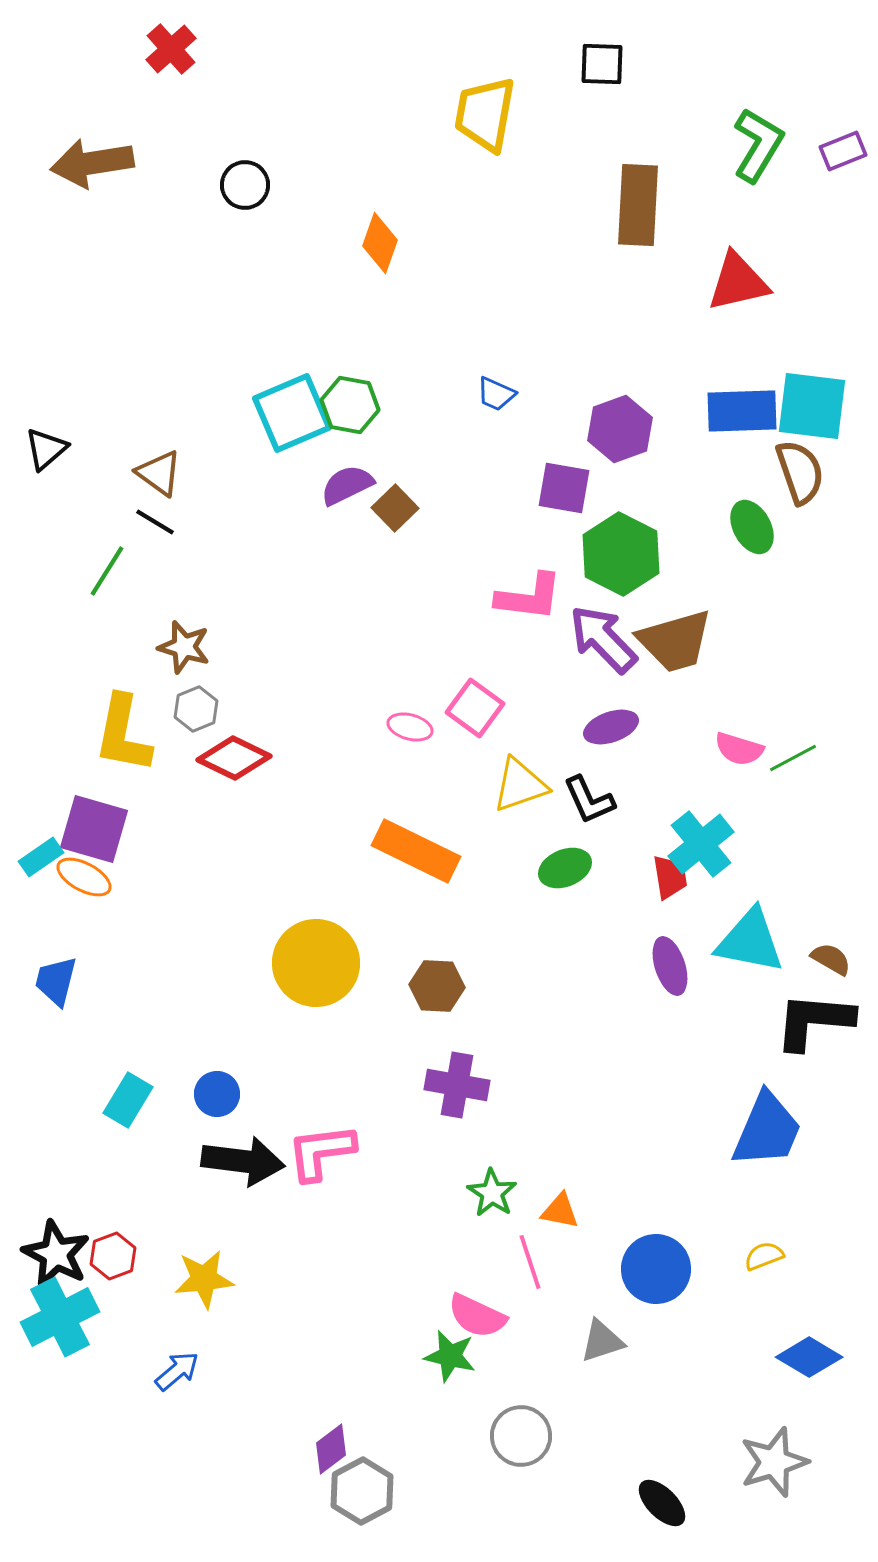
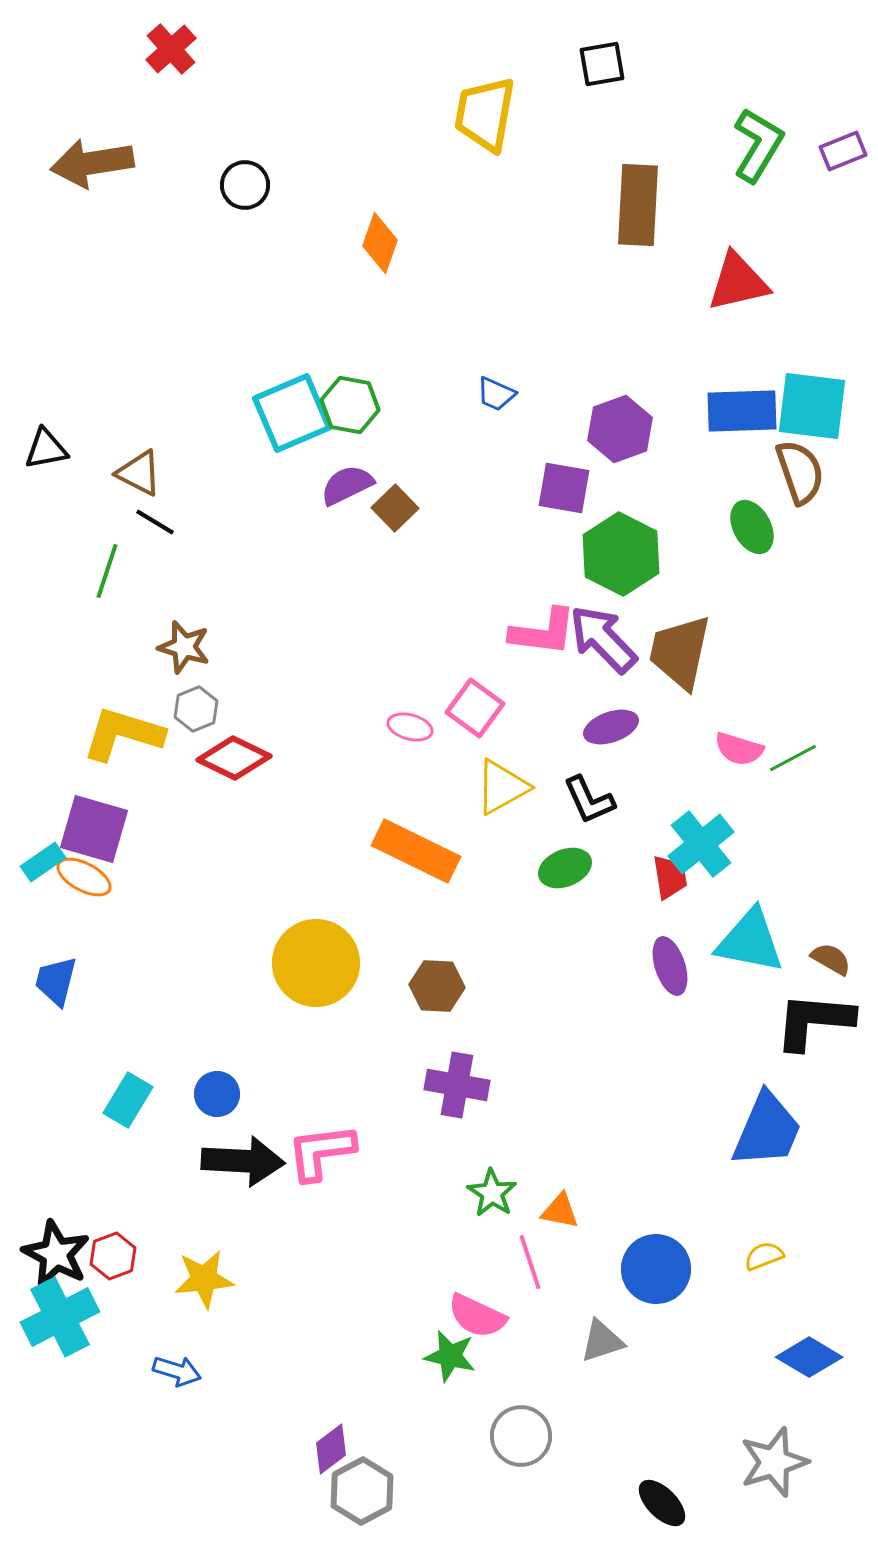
black square at (602, 64): rotated 12 degrees counterclockwise
black triangle at (46, 449): rotated 30 degrees clockwise
brown triangle at (159, 473): moved 20 px left; rotated 9 degrees counterclockwise
green line at (107, 571): rotated 14 degrees counterclockwise
pink L-shape at (529, 597): moved 14 px right, 35 px down
brown trapezoid at (675, 641): moved 5 px right, 11 px down; rotated 118 degrees clockwise
yellow L-shape at (123, 734): rotated 96 degrees clockwise
yellow triangle at (520, 785): moved 18 px left, 2 px down; rotated 10 degrees counterclockwise
cyan rectangle at (41, 857): moved 2 px right, 5 px down
black arrow at (243, 1161): rotated 4 degrees counterclockwise
blue arrow at (177, 1371): rotated 57 degrees clockwise
